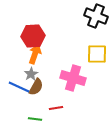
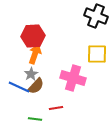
brown semicircle: moved 1 px up; rotated 12 degrees clockwise
